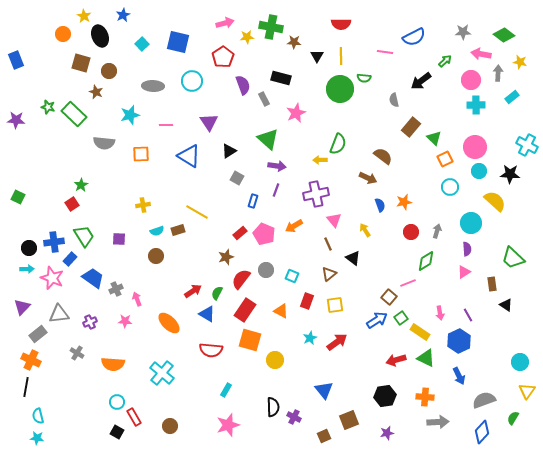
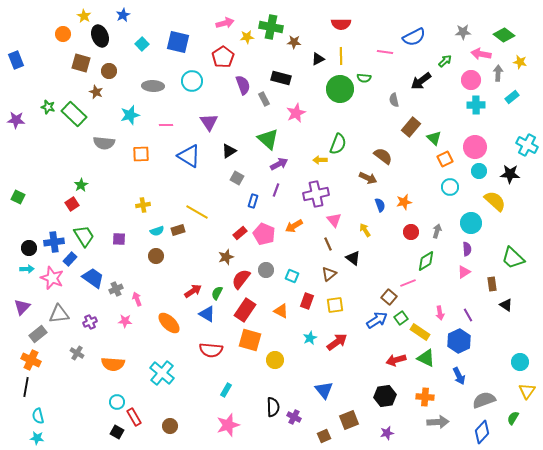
black triangle at (317, 56): moved 1 px right, 3 px down; rotated 32 degrees clockwise
purple arrow at (277, 166): moved 2 px right, 2 px up; rotated 36 degrees counterclockwise
